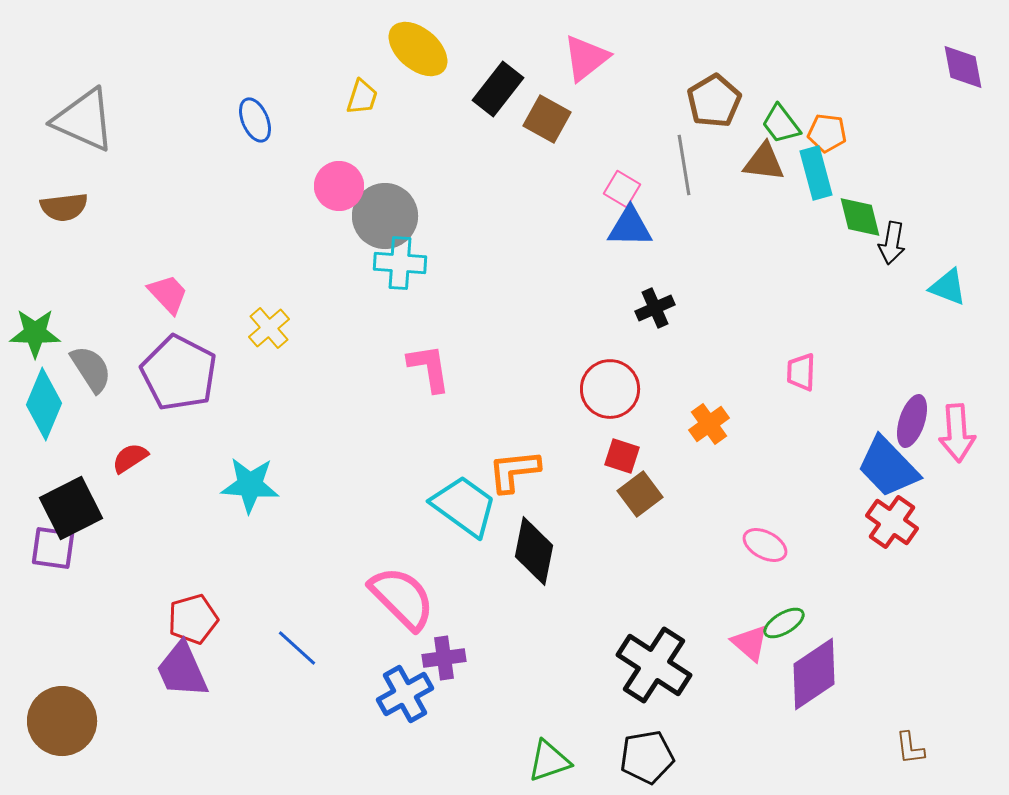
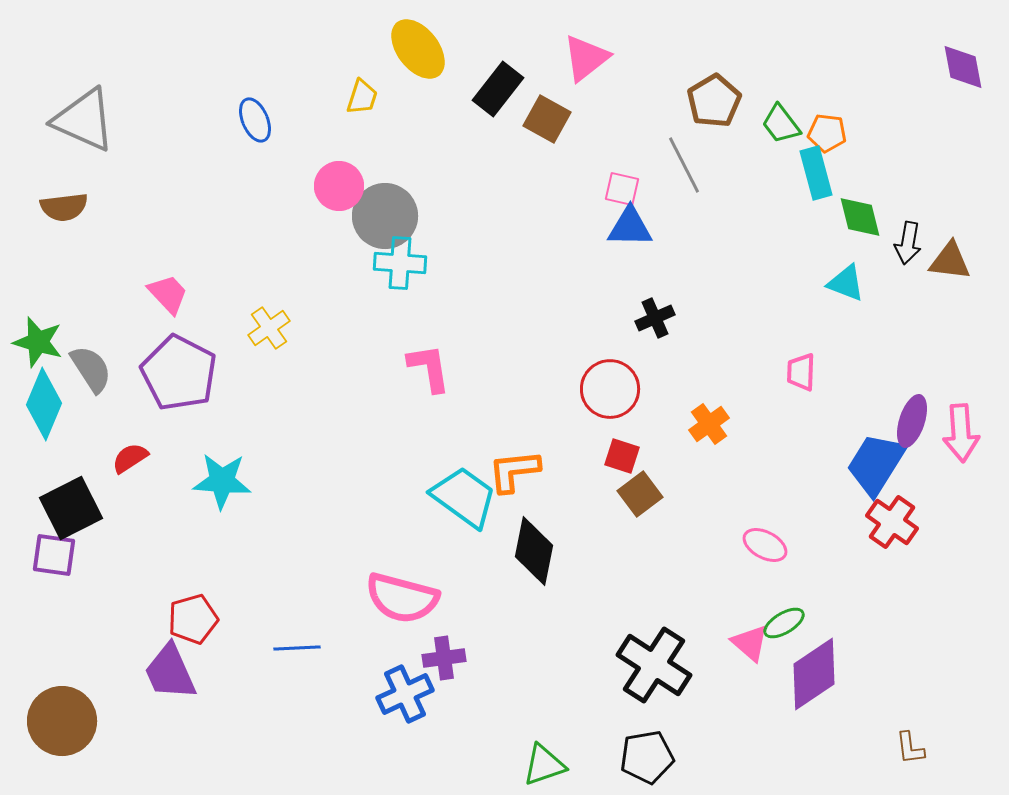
yellow ellipse at (418, 49): rotated 12 degrees clockwise
brown triangle at (764, 162): moved 186 px right, 99 px down
gray line at (684, 165): rotated 18 degrees counterclockwise
pink square at (622, 189): rotated 18 degrees counterclockwise
black arrow at (892, 243): moved 16 px right
cyan triangle at (948, 287): moved 102 px left, 4 px up
black cross at (655, 308): moved 10 px down
yellow cross at (269, 328): rotated 6 degrees clockwise
green star at (35, 333): moved 3 px right, 9 px down; rotated 15 degrees clockwise
pink arrow at (957, 433): moved 4 px right
blue trapezoid at (888, 467): moved 12 px left, 3 px up; rotated 76 degrees clockwise
cyan star at (250, 485): moved 28 px left, 4 px up
cyan trapezoid at (464, 506): moved 9 px up
purple square at (53, 548): moved 1 px right, 7 px down
pink semicircle at (402, 598): rotated 150 degrees clockwise
blue line at (297, 648): rotated 45 degrees counterclockwise
purple trapezoid at (182, 670): moved 12 px left, 2 px down
blue cross at (405, 694): rotated 4 degrees clockwise
green triangle at (549, 761): moved 5 px left, 4 px down
